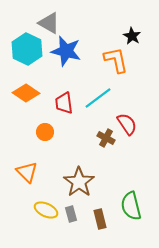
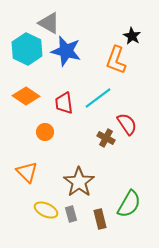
orange L-shape: rotated 148 degrees counterclockwise
orange diamond: moved 3 px down
green semicircle: moved 2 px left, 2 px up; rotated 136 degrees counterclockwise
